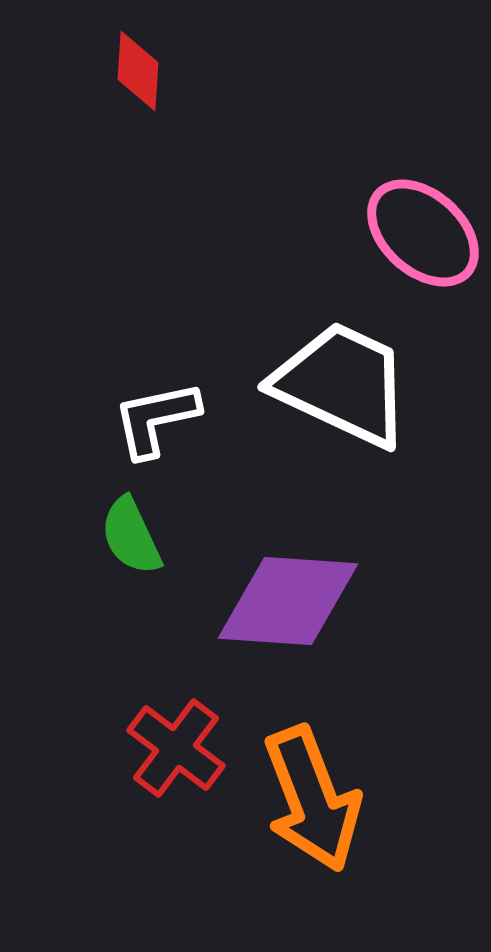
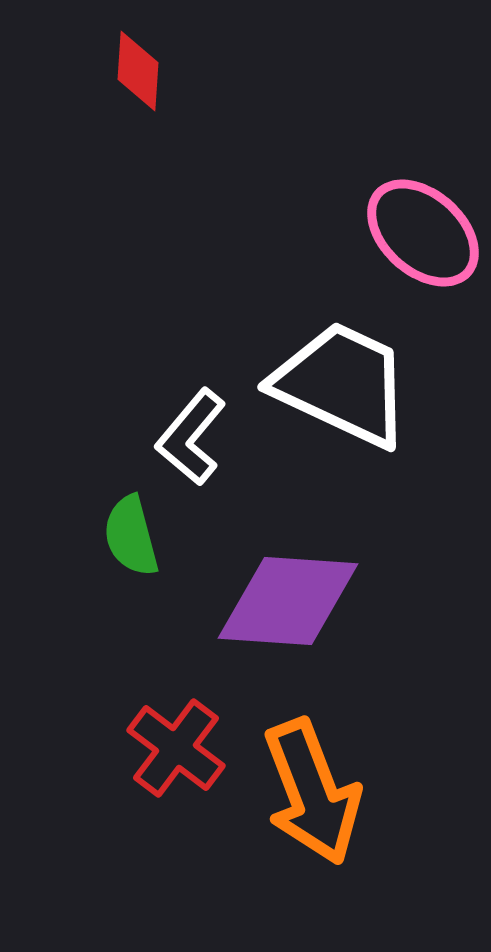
white L-shape: moved 35 px right, 18 px down; rotated 38 degrees counterclockwise
green semicircle: rotated 10 degrees clockwise
orange arrow: moved 7 px up
